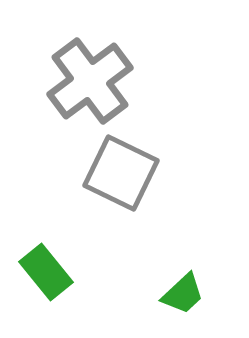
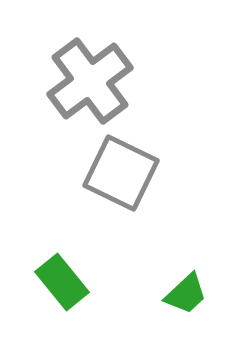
green rectangle: moved 16 px right, 10 px down
green trapezoid: moved 3 px right
